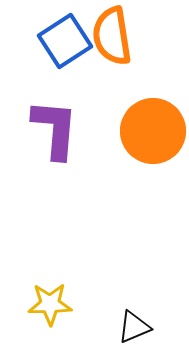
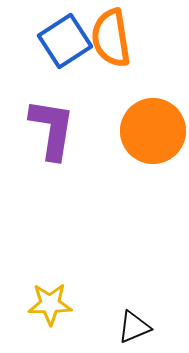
orange semicircle: moved 1 px left, 2 px down
purple L-shape: moved 3 px left; rotated 4 degrees clockwise
